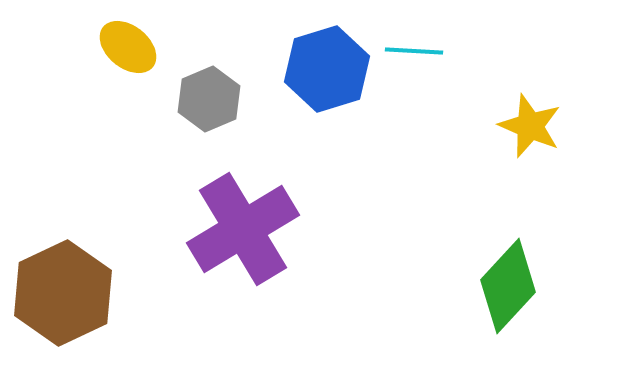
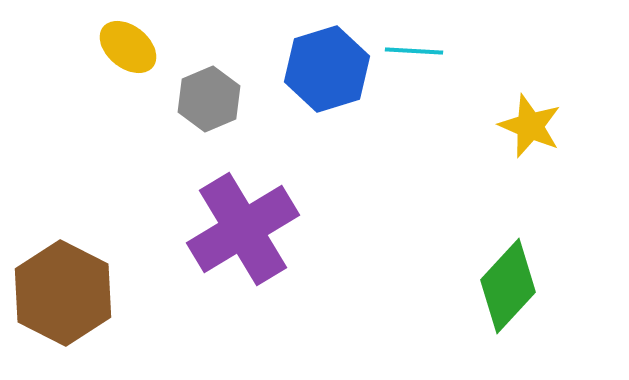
brown hexagon: rotated 8 degrees counterclockwise
